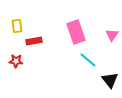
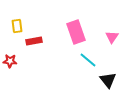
pink triangle: moved 2 px down
red star: moved 6 px left
black triangle: moved 2 px left
